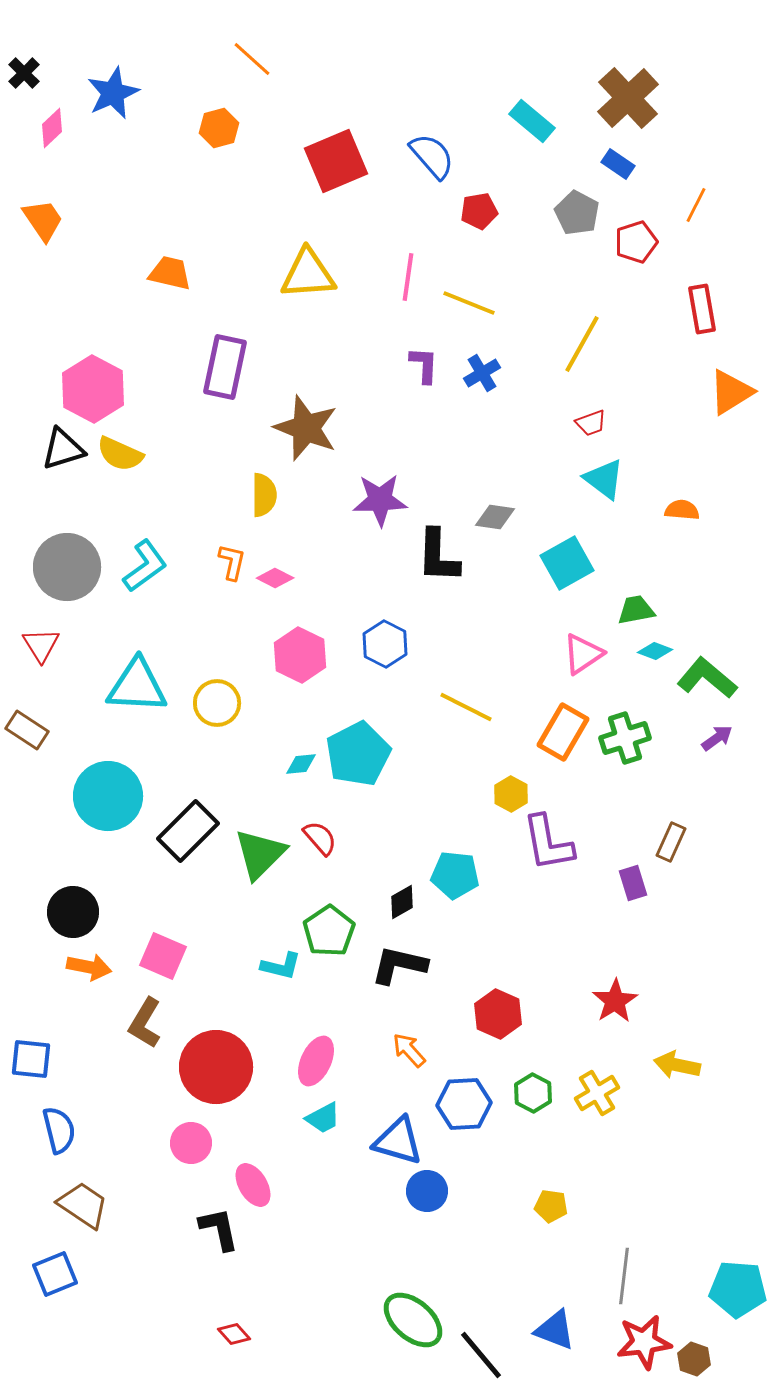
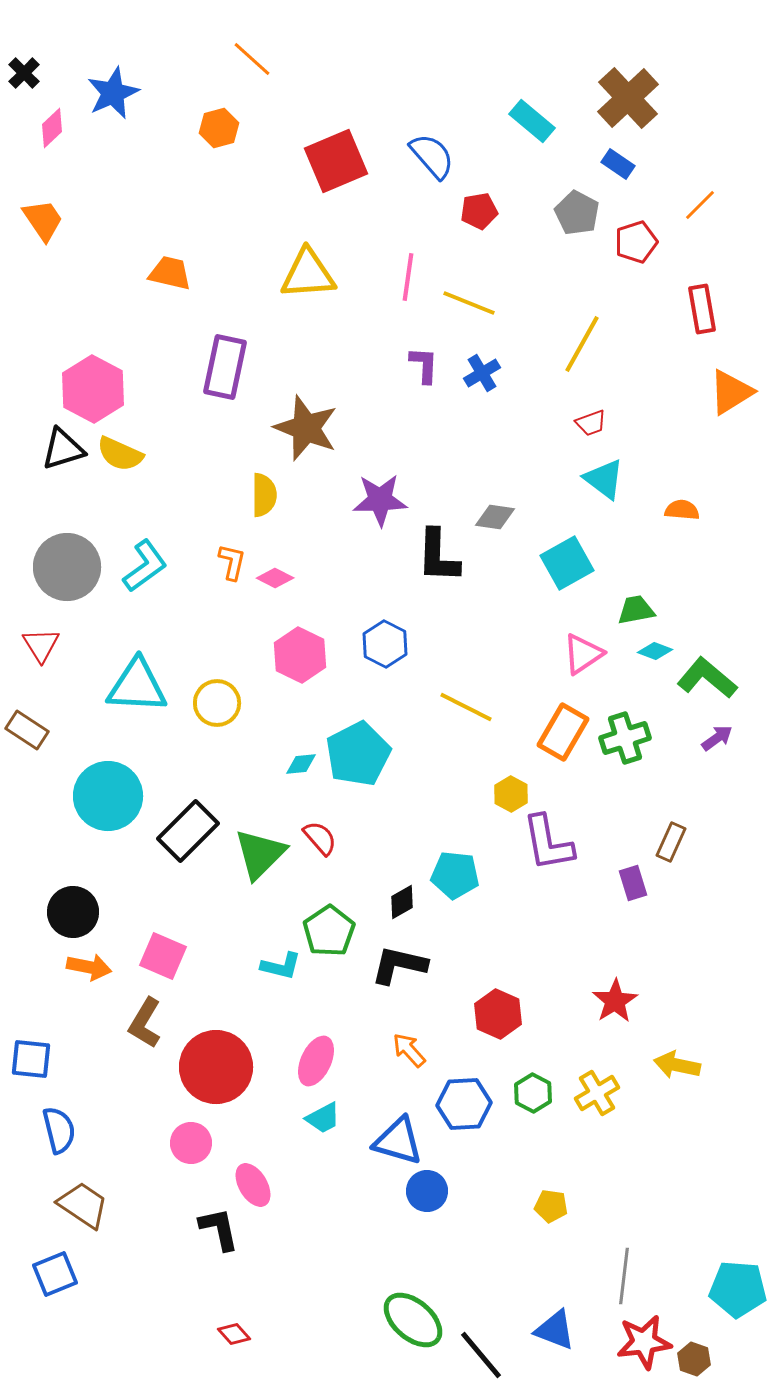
orange line at (696, 205): moved 4 px right; rotated 18 degrees clockwise
